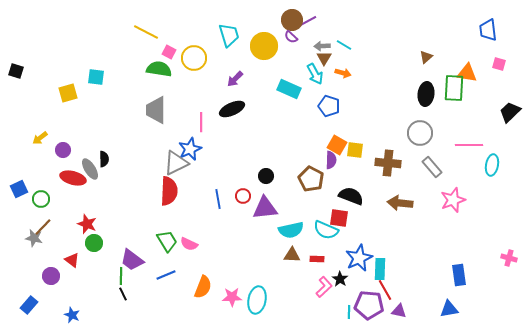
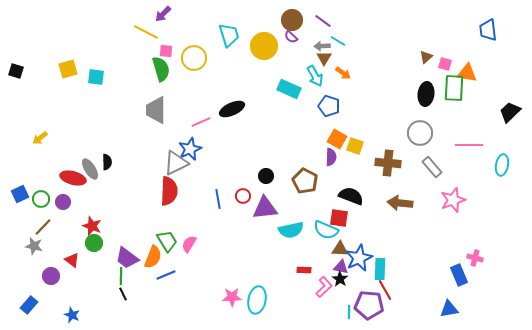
purple line at (308, 21): moved 15 px right; rotated 66 degrees clockwise
cyan line at (344, 45): moved 6 px left, 4 px up
pink square at (169, 52): moved 3 px left, 1 px up; rotated 24 degrees counterclockwise
pink square at (499, 64): moved 54 px left
green semicircle at (159, 69): moved 2 px right; rotated 65 degrees clockwise
orange arrow at (343, 73): rotated 21 degrees clockwise
cyan arrow at (315, 74): moved 2 px down
purple arrow at (235, 79): moved 72 px left, 65 px up
yellow square at (68, 93): moved 24 px up
pink line at (201, 122): rotated 66 degrees clockwise
orange square at (337, 145): moved 6 px up
purple circle at (63, 150): moved 52 px down
yellow square at (355, 150): moved 4 px up; rotated 12 degrees clockwise
black semicircle at (104, 159): moved 3 px right, 3 px down
purple semicircle at (331, 160): moved 3 px up
cyan ellipse at (492, 165): moved 10 px right
brown pentagon at (311, 179): moved 6 px left, 2 px down
blue square at (19, 189): moved 1 px right, 5 px down
red star at (87, 224): moved 5 px right, 2 px down
gray star at (34, 238): moved 8 px down
pink semicircle at (189, 244): rotated 96 degrees clockwise
brown triangle at (292, 255): moved 48 px right, 6 px up
pink cross at (509, 258): moved 34 px left
red rectangle at (317, 259): moved 13 px left, 11 px down
purple trapezoid at (132, 260): moved 5 px left, 2 px up
blue rectangle at (459, 275): rotated 15 degrees counterclockwise
orange semicircle at (203, 287): moved 50 px left, 30 px up
purple triangle at (399, 311): moved 58 px left, 44 px up
